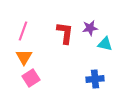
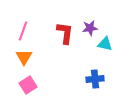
pink square: moved 3 px left, 7 px down
